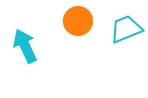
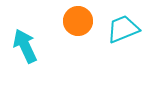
cyan trapezoid: moved 3 px left
